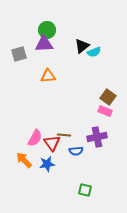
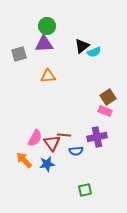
green circle: moved 4 px up
brown square: rotated 21 degrees clockwise
green square: rotated 24 degrees counterclockwise
